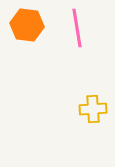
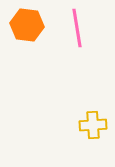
yellow cross: moved 16 px down
